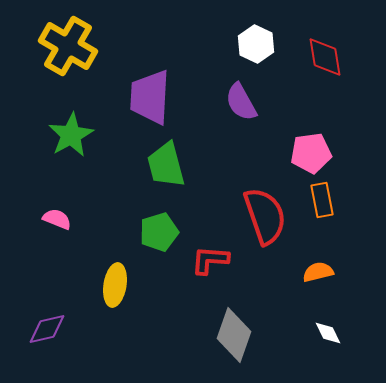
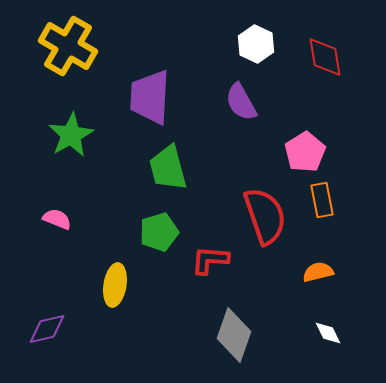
pink pentagon: moved 6 px left, 1 px up; rotated 24 degrees counterclockwise
green trapezoid: moved 2 px right, 3 px down
